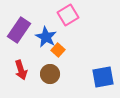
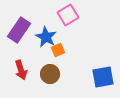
orange square: rotated 24 degrees clockwise
